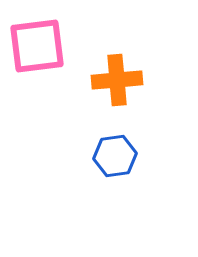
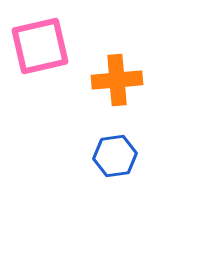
pink square: moved 3 px right; rotated 6 degrees counterclockwise
